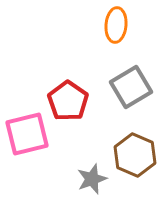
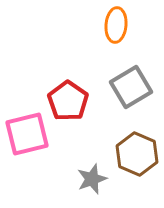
brown hexagon: moved 2 px right, 1 px up
